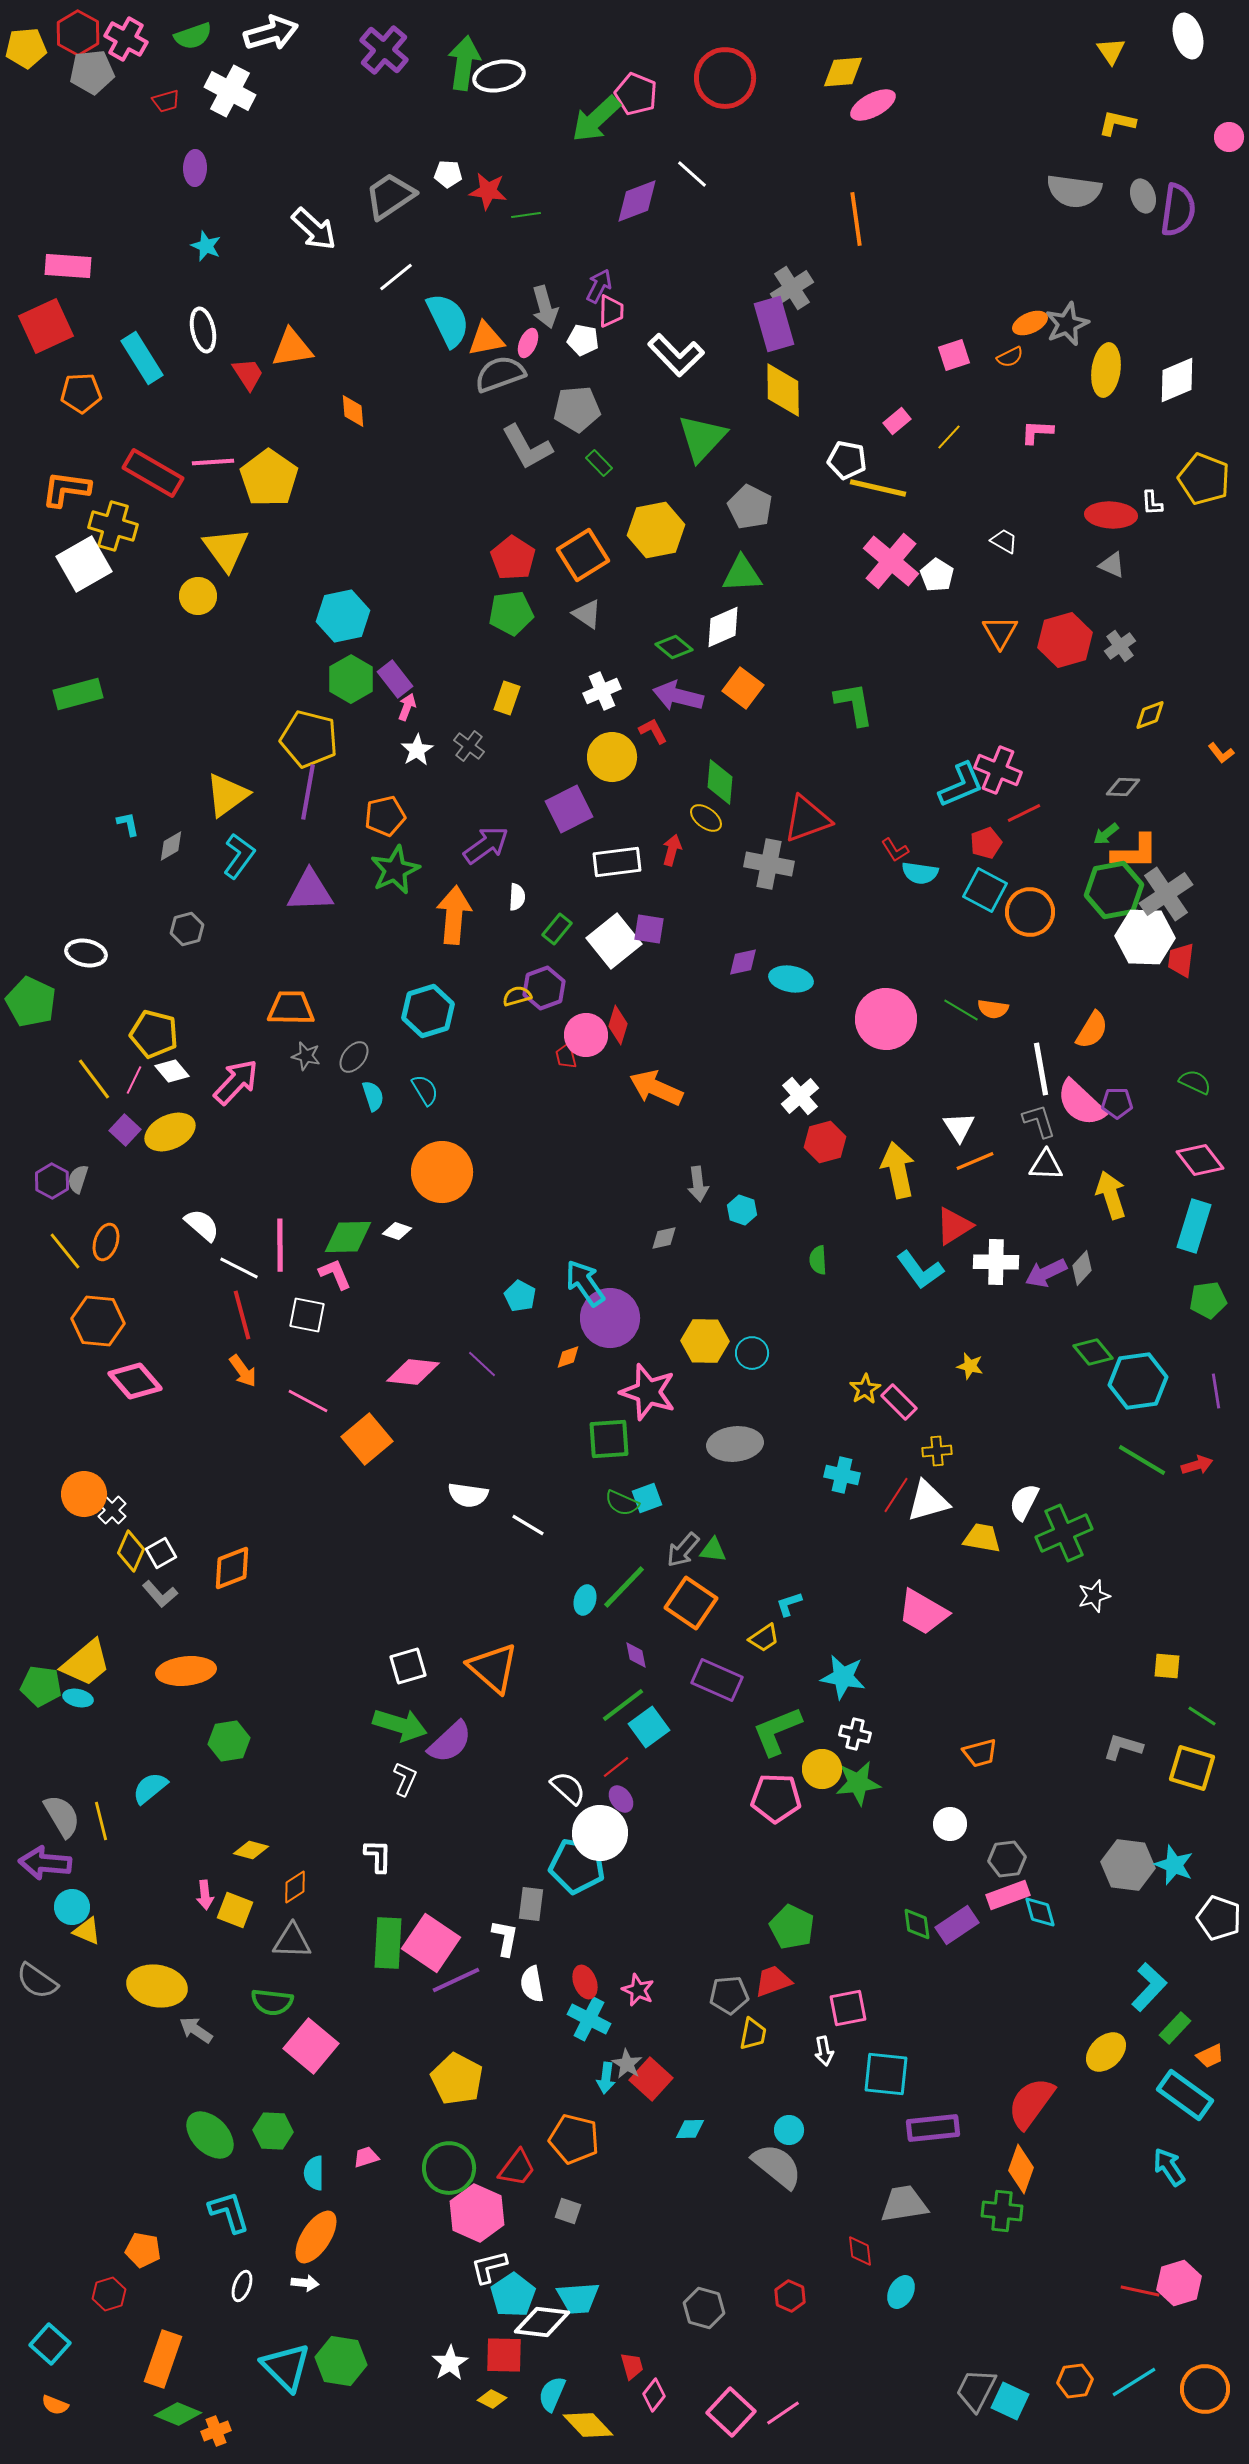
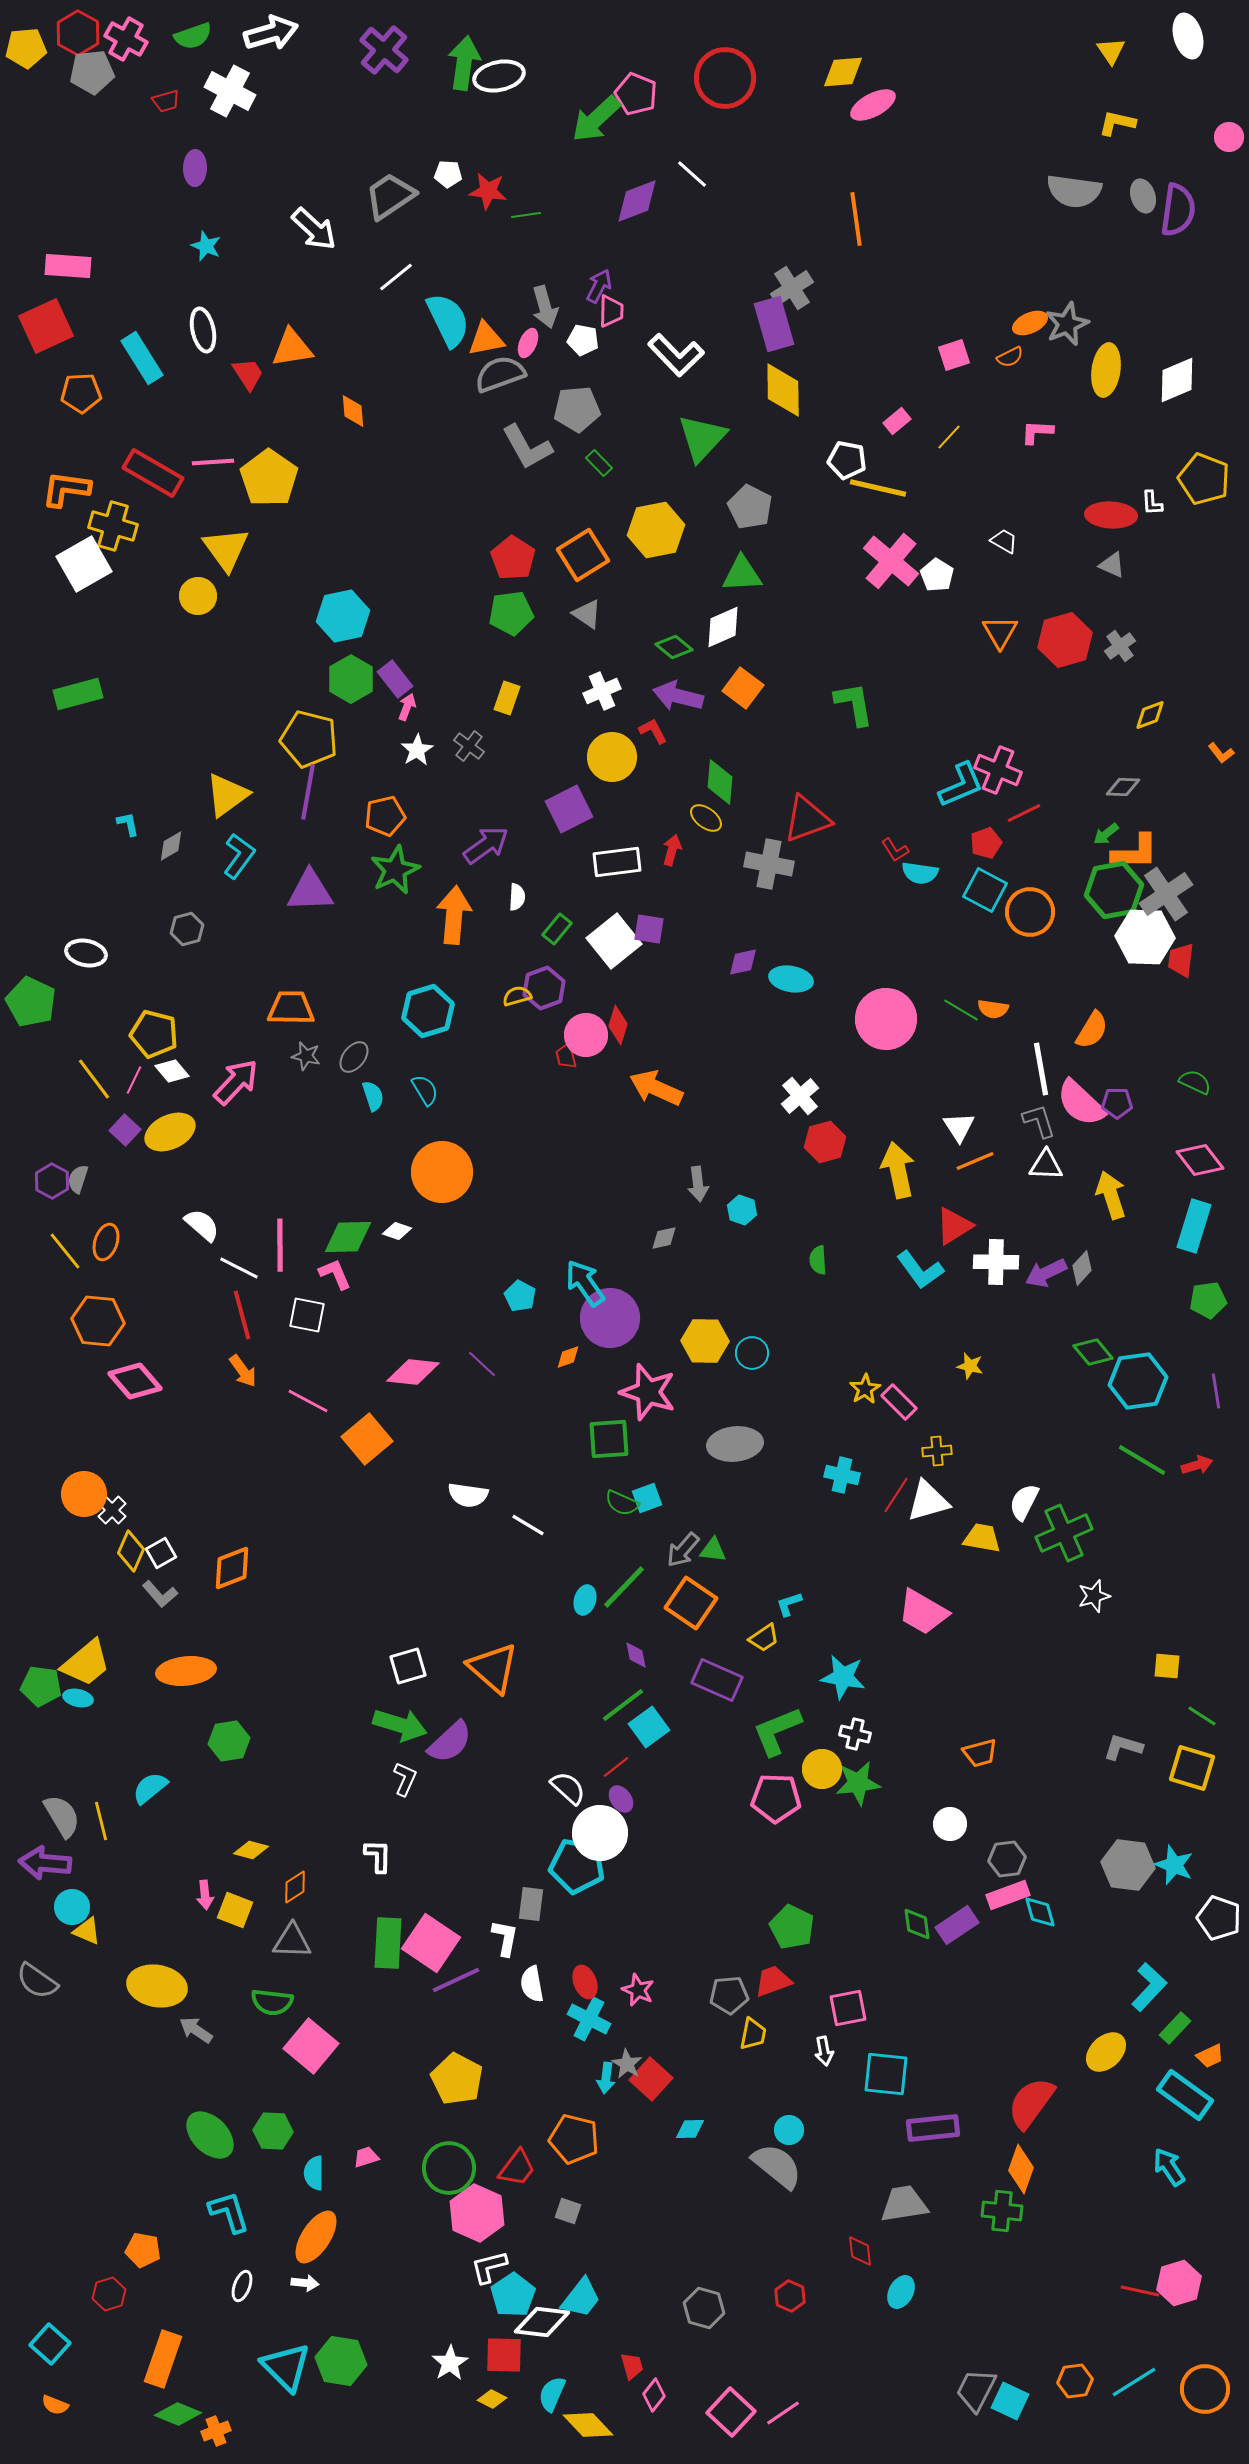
cyan trapezoid at (578, 2298): moved 3 px right; rotated 48 degrees counterclockwise
